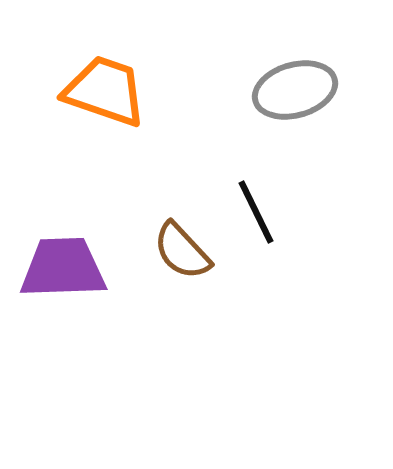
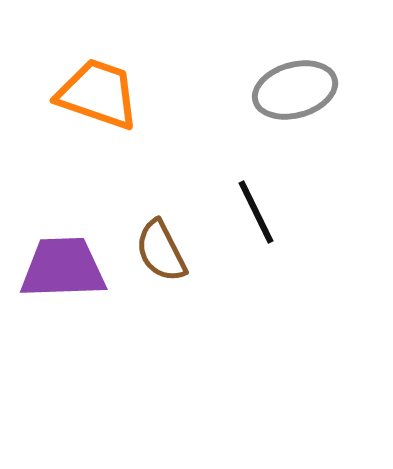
orange trapezoid: moved 7 px left, 3 px down
brown semicircle: moved 21 px left; rotated 16 degrees clockwise
